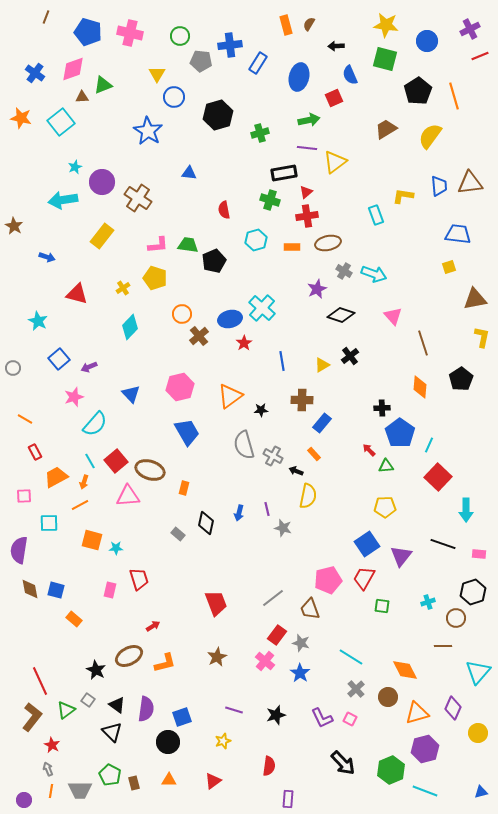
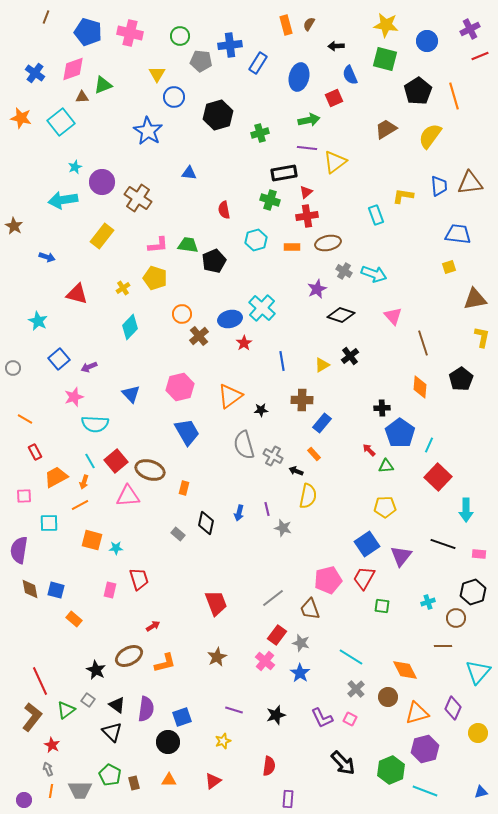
cyan semicircle at (95, 424): rotated 52 degrees clockwise
